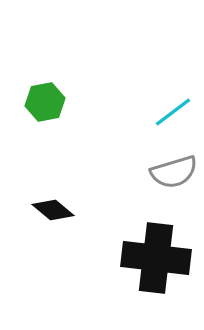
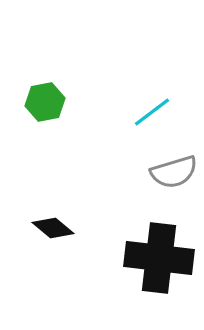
cyan line: moved 21 px left
black diamond: moved 18 px down
black cross: moved 3 px right
